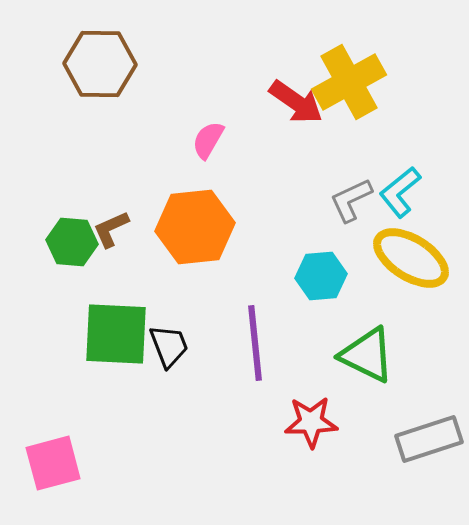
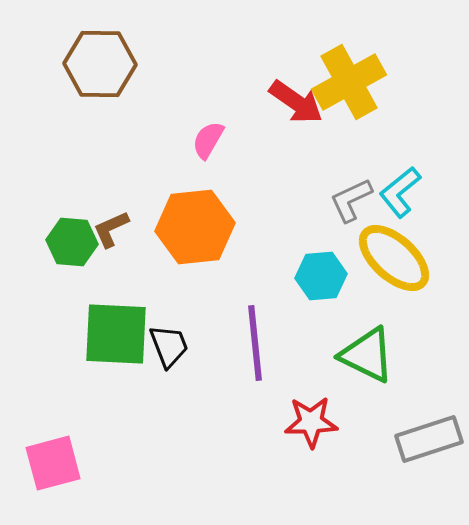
yellow ellipse: moved 17 px left; rotated 10 degrees clockwise
